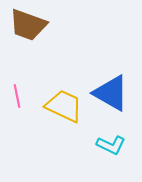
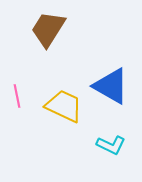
brown trapezoid: moved 20 px right, 4 px down; rotated 102 degrees clockwise
blue triangle: moved 7 px up
